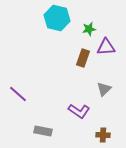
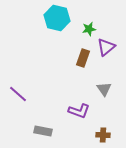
purple triangle: rotated 36 degrees counterclockwise
gray triangle: rotated 21 degrees counterclockwise
purple L-shape: rotated 15 degrees counterclockwise
